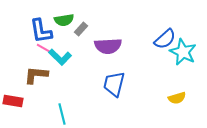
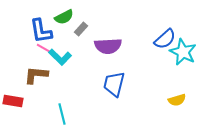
green semicircle: moved 3 px up; rotated 18 degrees counterclockwise
yellow semicircle: moved 2 px down
